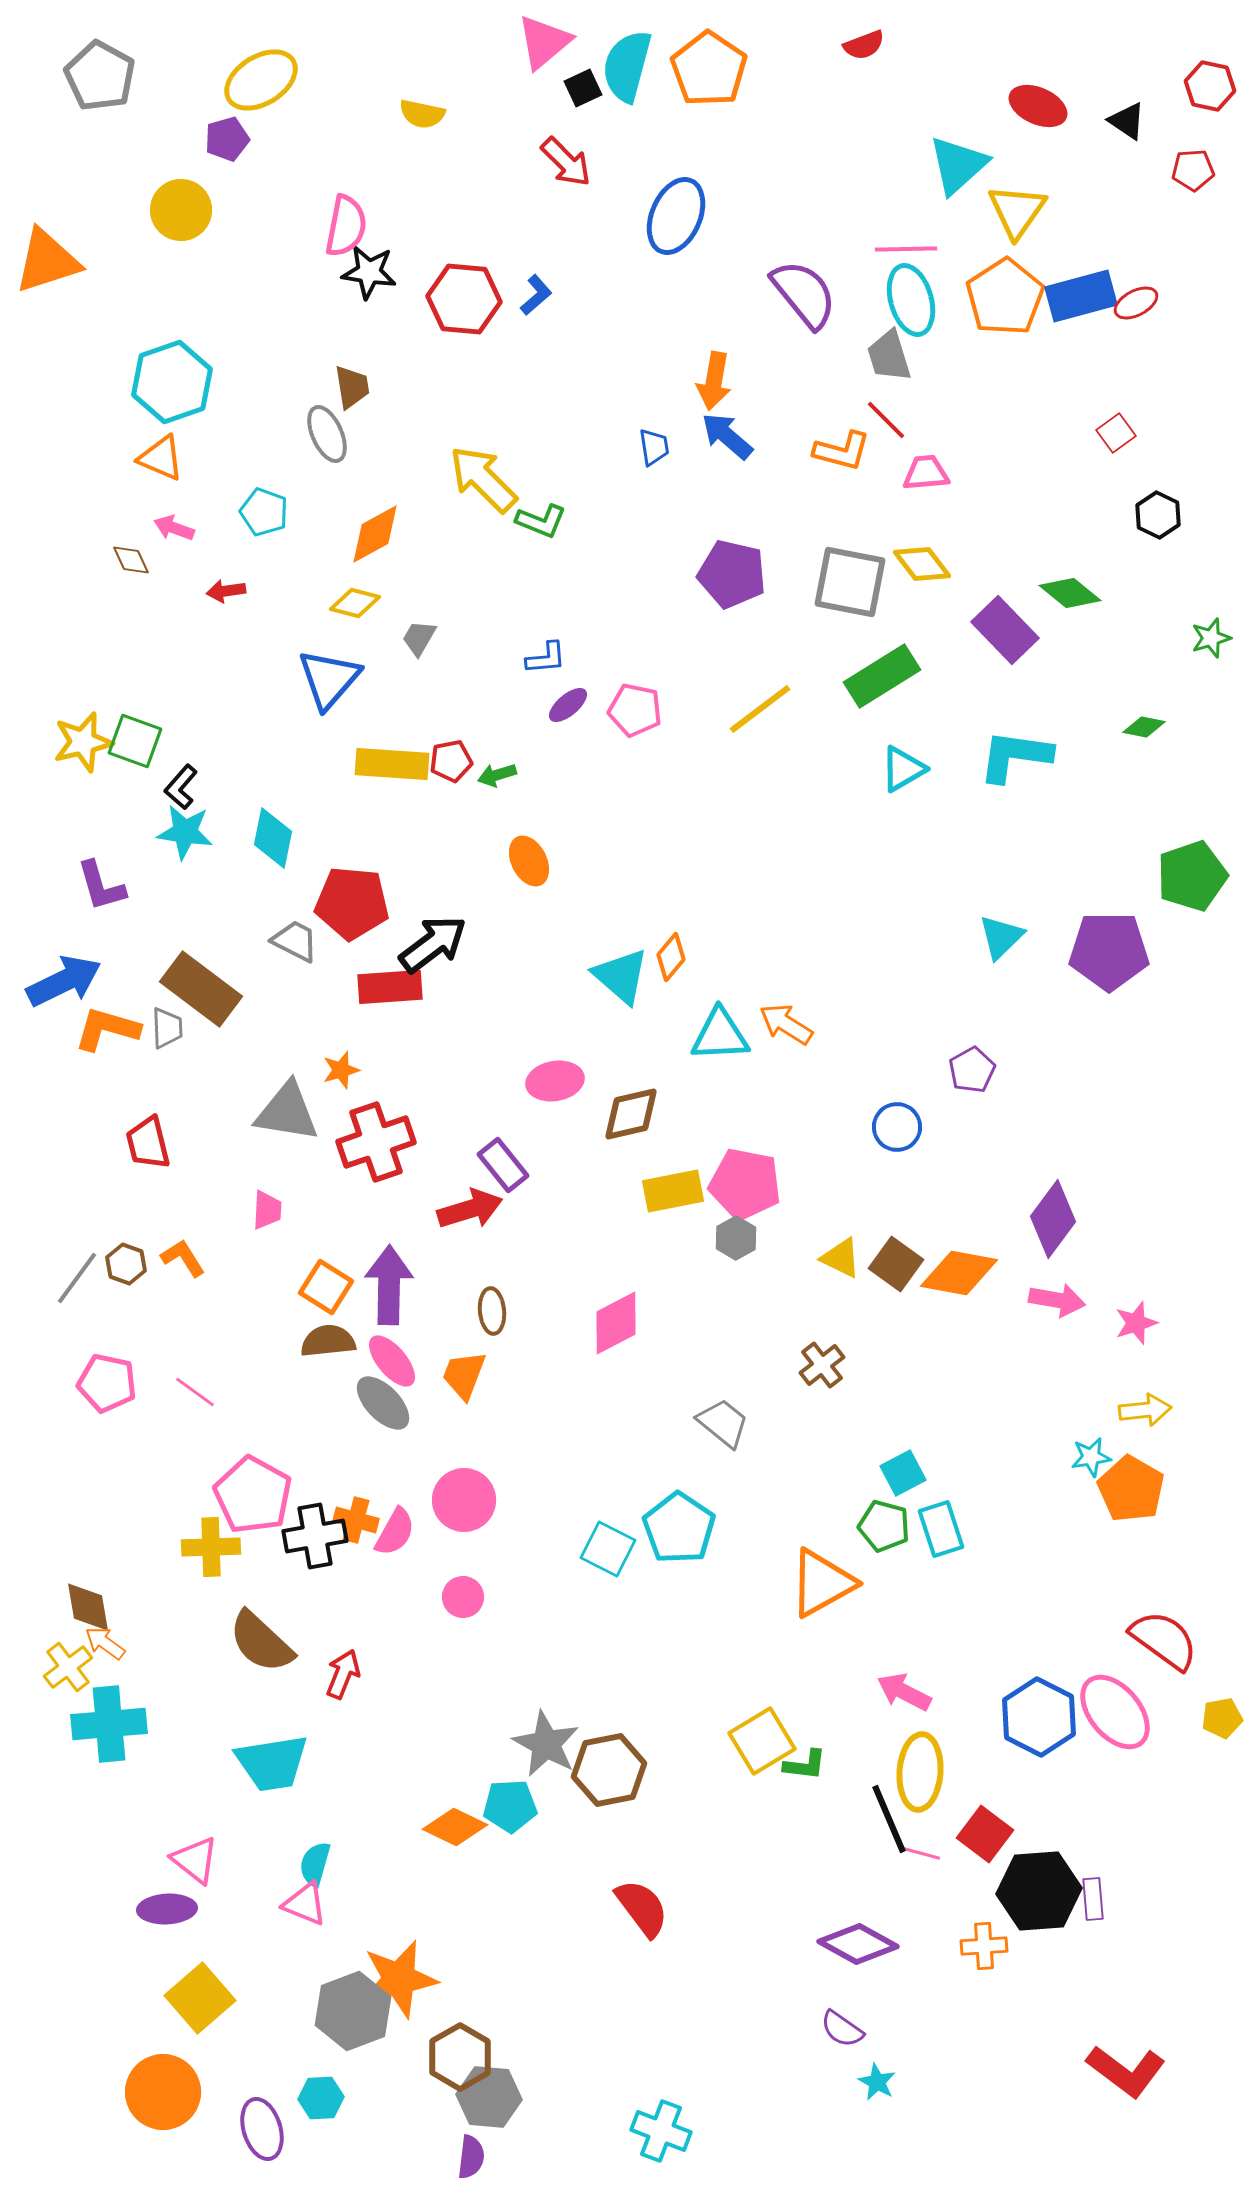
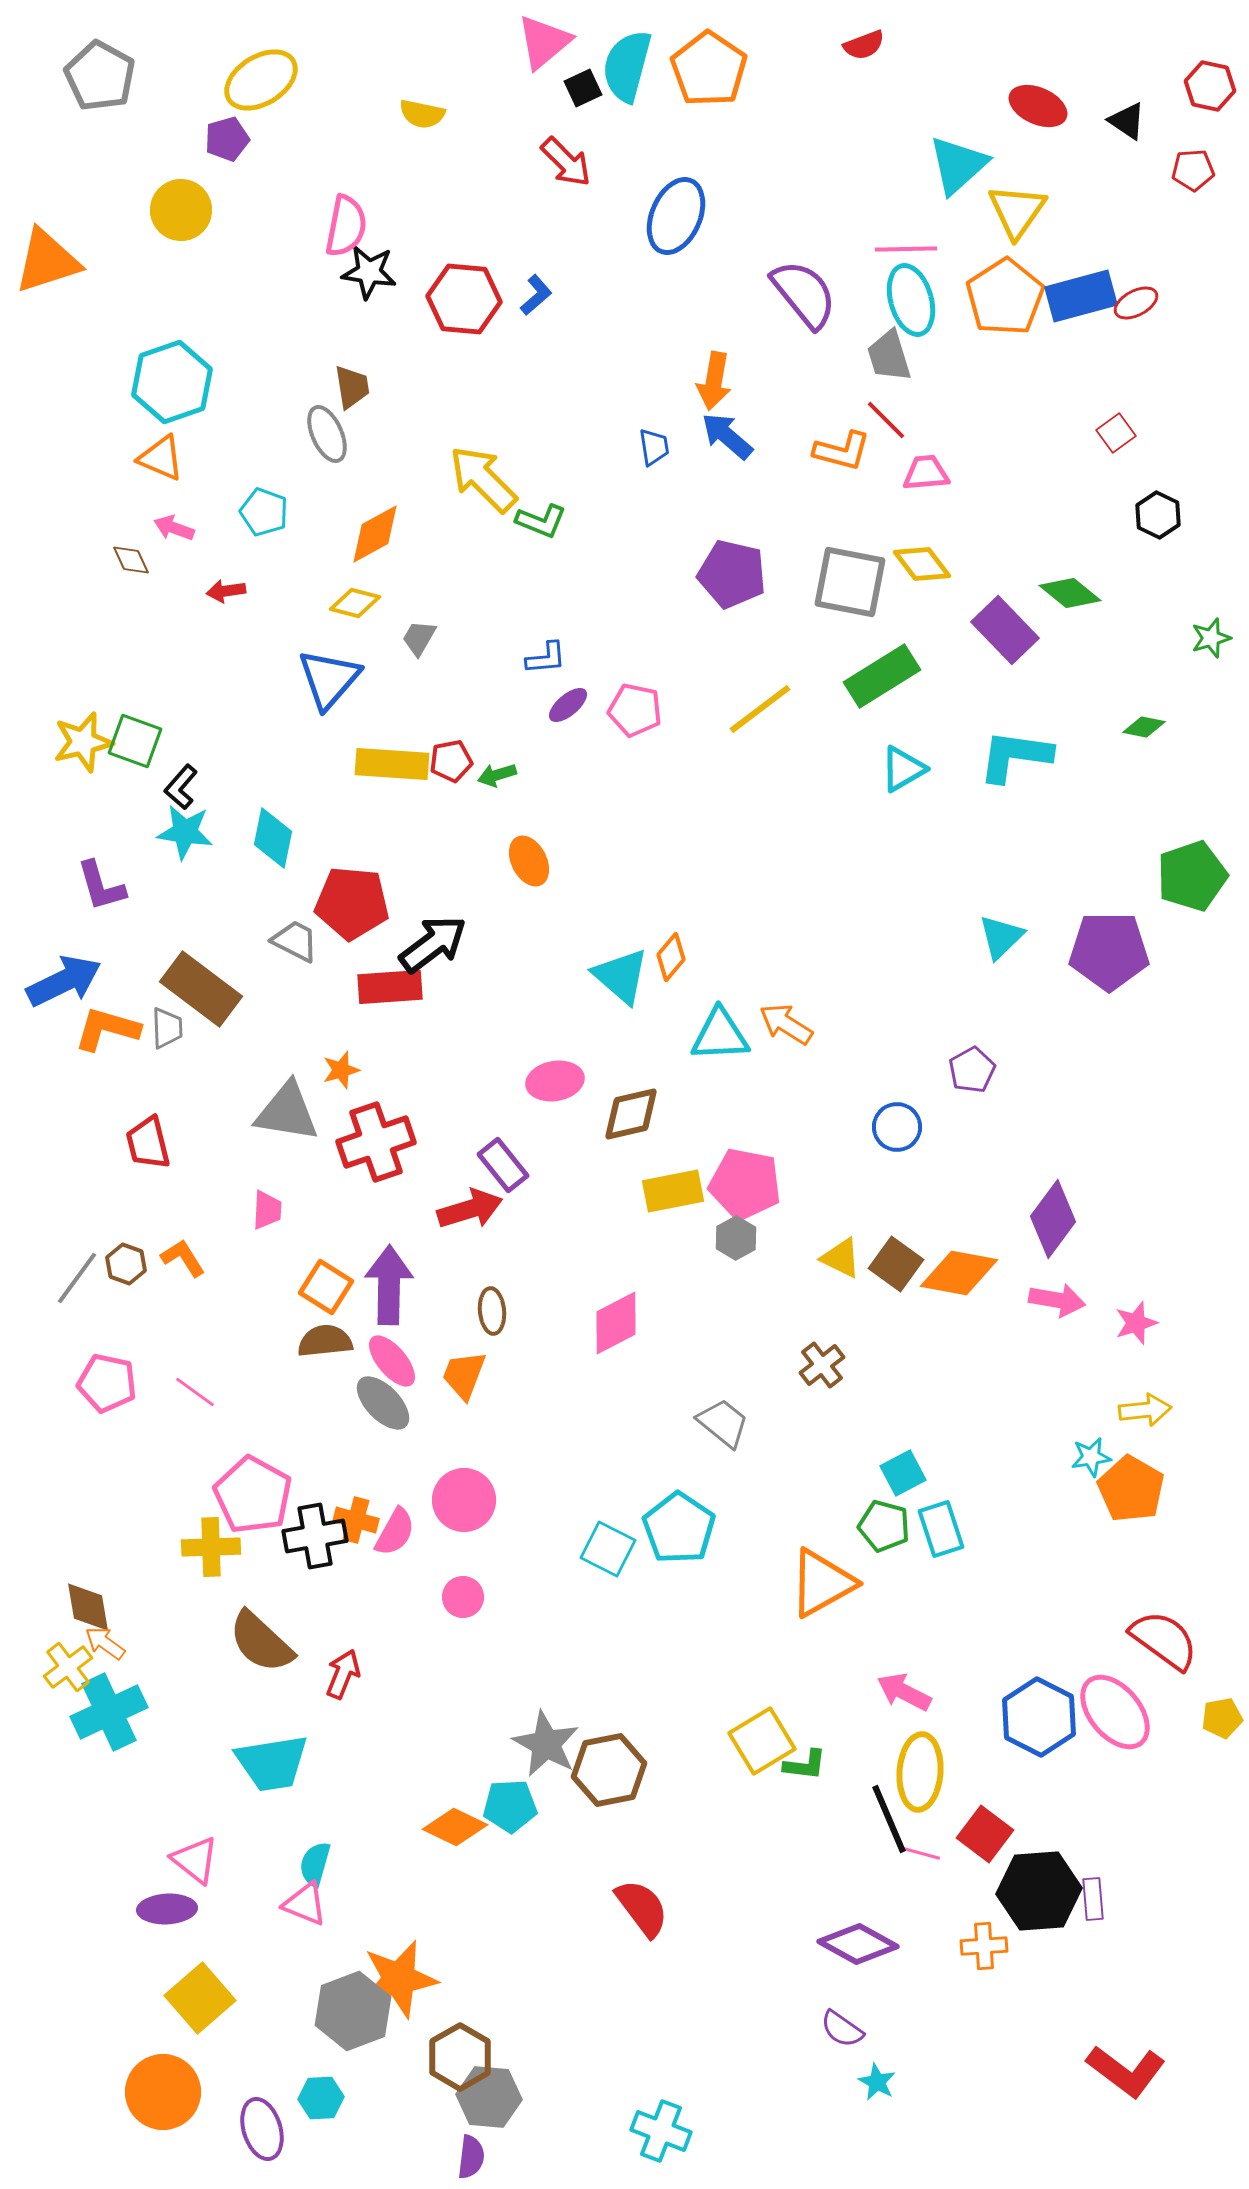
brown semicircle at (328, 1341): moved 3 px left
cyan cross at (109, 1724): moved 12 px up; rotated 20 degrees counterclockwise
